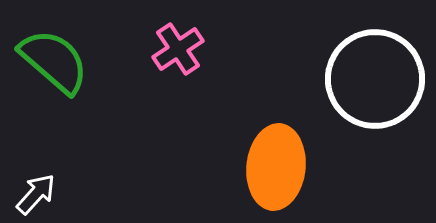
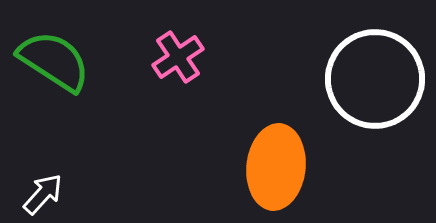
pink cross: moved 8 px down
green semicircle: rotated 8 degrees counterclockwise
white arrow: moved 7 px right
